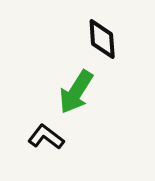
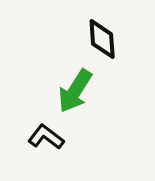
green arrow: moved 1 px left, 1 px up
